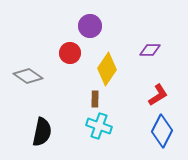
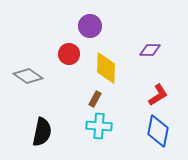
red circle: moved 1 px left, 1 px down
yellow diamond: moved 1 px left, 1 px up; rotated 32 degrees counterclockwise
brown rectangle: rotated 28 degrees clockwise
cyan cross: rotated 15 degrees counterclockwise
blue diamond: moved 4 px left; rotated 16 degrees counterclockwise
